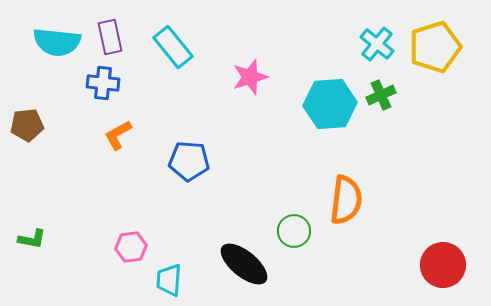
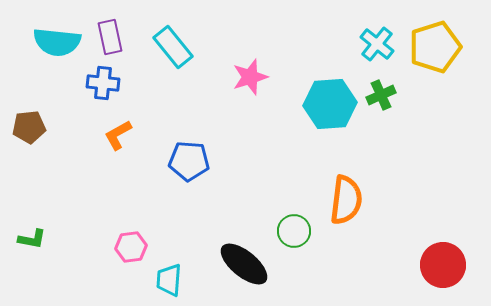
brown pentagon: moved 2 px right, 2 px down
